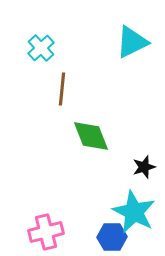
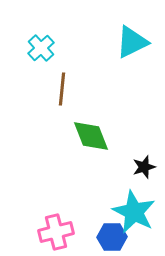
pink cross: moved 10 px right
